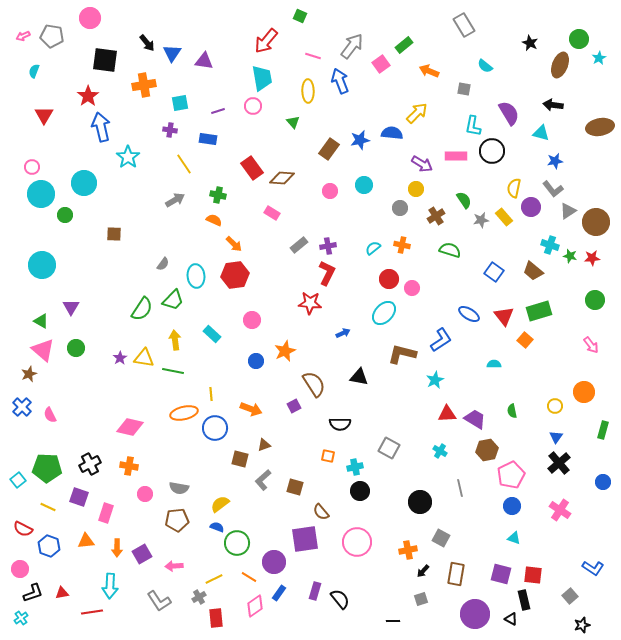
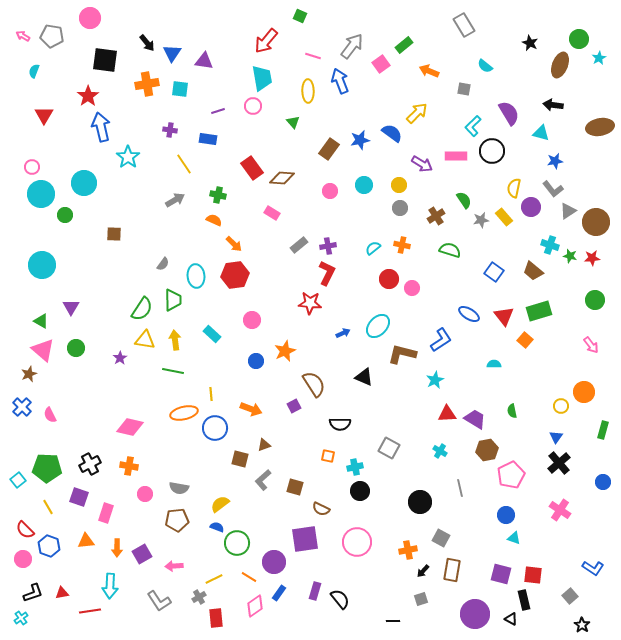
pink arrow at (23, 36): rotated 56 degrees clockwise
orange cross at (144, 85): moved 3 px right, 1 px up
cyan square at (180, 103): moved 14 px up; rotated 18 degrees clockwise
cyan L-shape at (473, 126): rotated 35 degrees clockwise
blue semicircle at (392, 133): rotated 30 degrees clockwise
yellow circle at (416, 189): moved 17 px left, 4 px up
green trapezoid at (173, 300): rotated 45 degrees counterclockwise
cyan ellipse at (384, 313): moved 6 px left, 13 px down
yellow triangle at (144, 358): moved 1 px right, 18 px up
black triangle at (359, 377): moved 5 px right; rotated 12 degrees clockwise
yellow circle at (555, 406): moved 6 px right
blue circle at (512, 506): moved 6 px left, 9 px down
yellow line at (48, 507): rotated 35 degrees clockwise
brown semicircle at (321, 512): moved 3 px up; rotated 24 degrees counterclockwise
red semicircle at (23, 529): moved 2 px right, 1 px down; rotated 18 degrees clockwise
pink circle at (20, 569): moved 3 px right, 10 px up
brown rectangle at (456, 574): moved 4 px left, 4 px up
red line at (92, 612): moved 2 px left, 1 px up
black star at (582, 625): rotated 21 degrees counterclockwise
